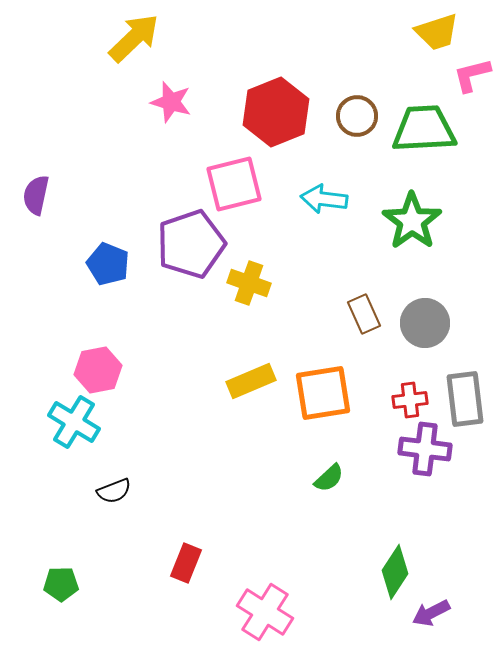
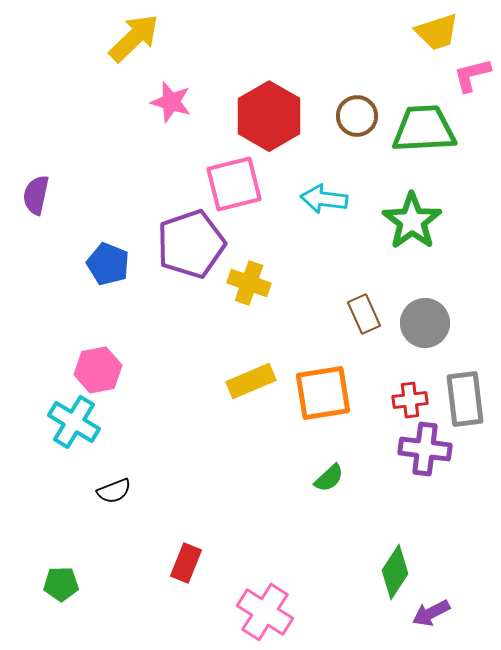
red hexagon: moved 7 px left, 4 px down; rotated 8 degrees counterclockwise
